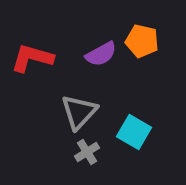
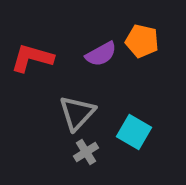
gray triangle: moved 2 px left, 1 px down
gray cross: moved 1 px left
